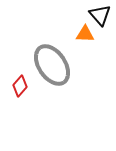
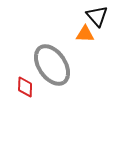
black triangle: moved 3 px left, 1 px down
red diamond: moved 5 px right, 1 px down; rotated 40 degrees counterclockwise
